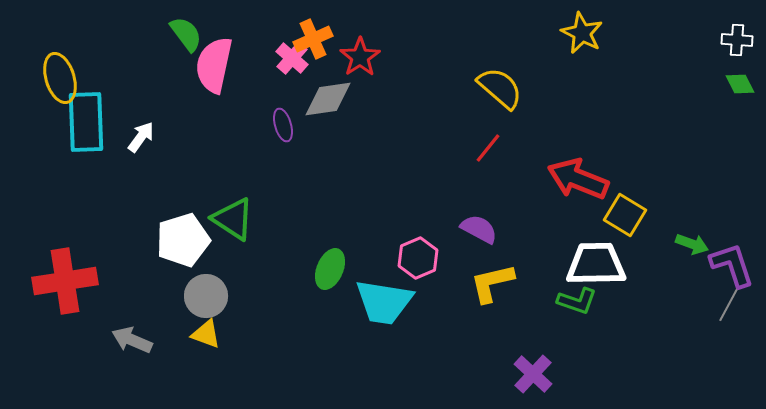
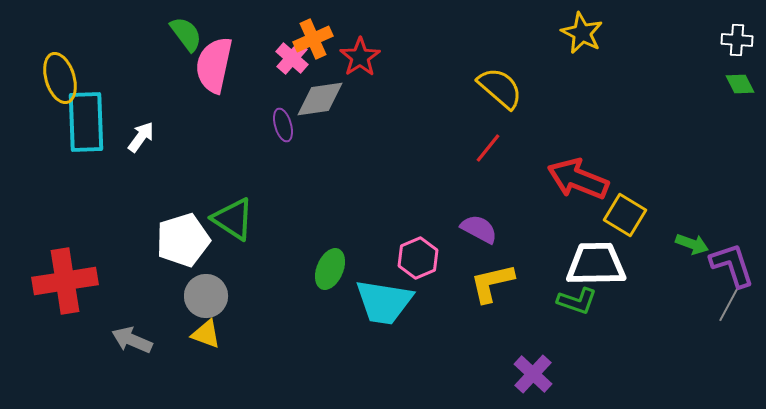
gray diamond: moved 8 px left
